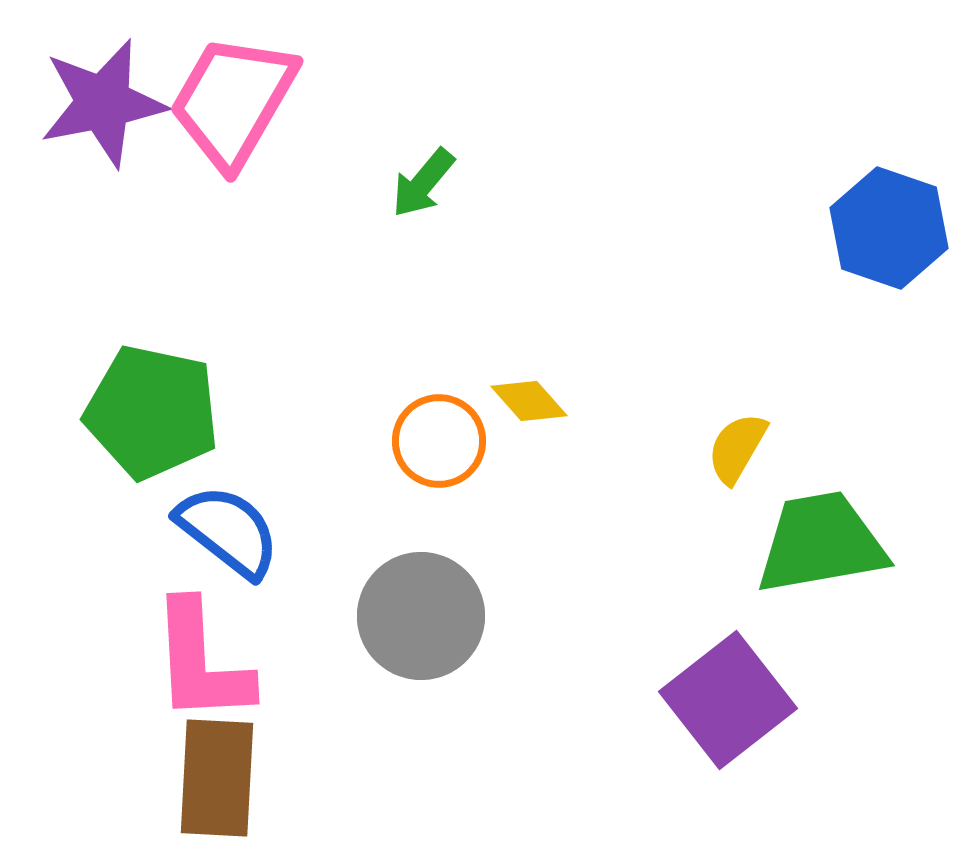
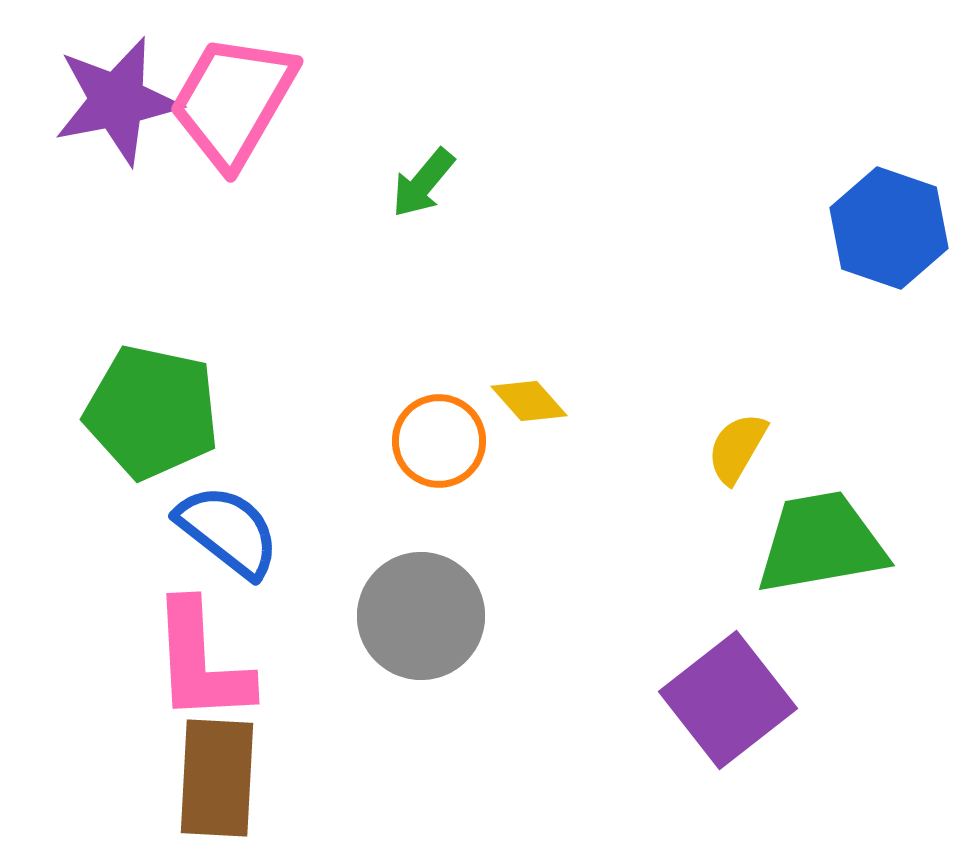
purple star: moved 14 px right, 2 px up
